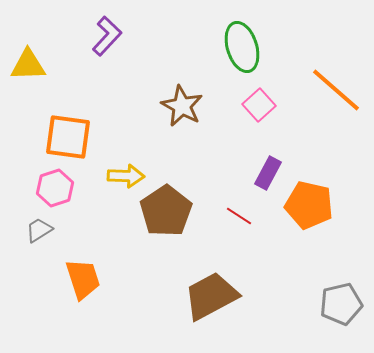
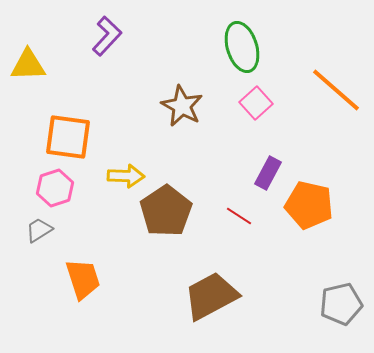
pink square: moved 3 px left, 2 px up
